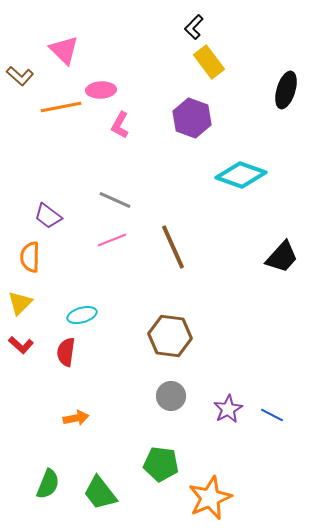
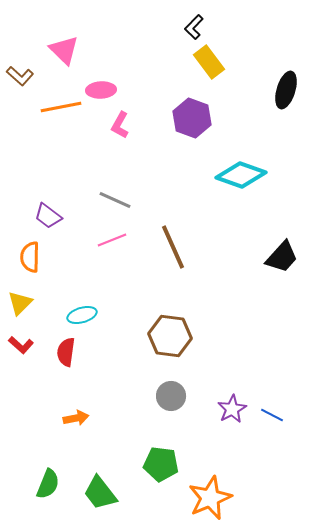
purple star: moved 4 px right
